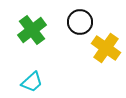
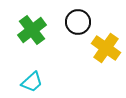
black circle: moved 2 px left
